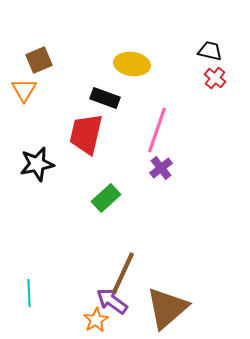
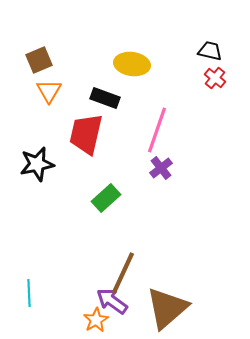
orange triangle: moved 25 px right, 1 px down
